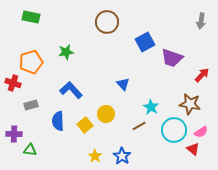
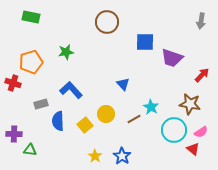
blue square: rotated 30 degrees clockwise
gray rectangle: moved 10 px right, 1 px up
brown line: moved 5 px left, 7 px up
